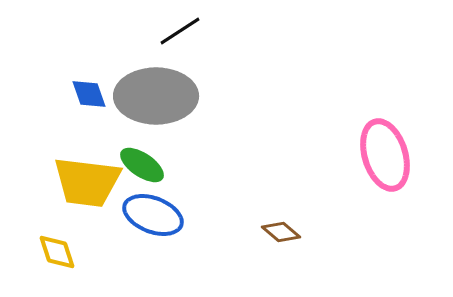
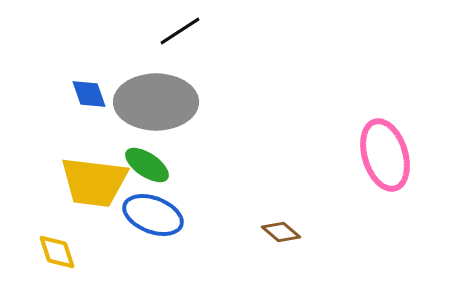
gray ellipse: moved 6 px down
green ellipse: moved 5 px right
yellow trapezoid: moved 7 px right
